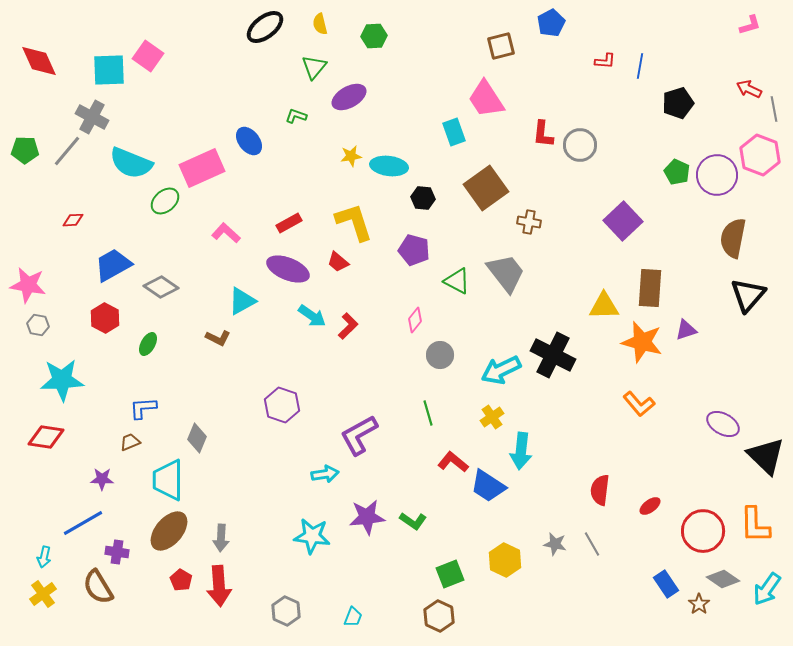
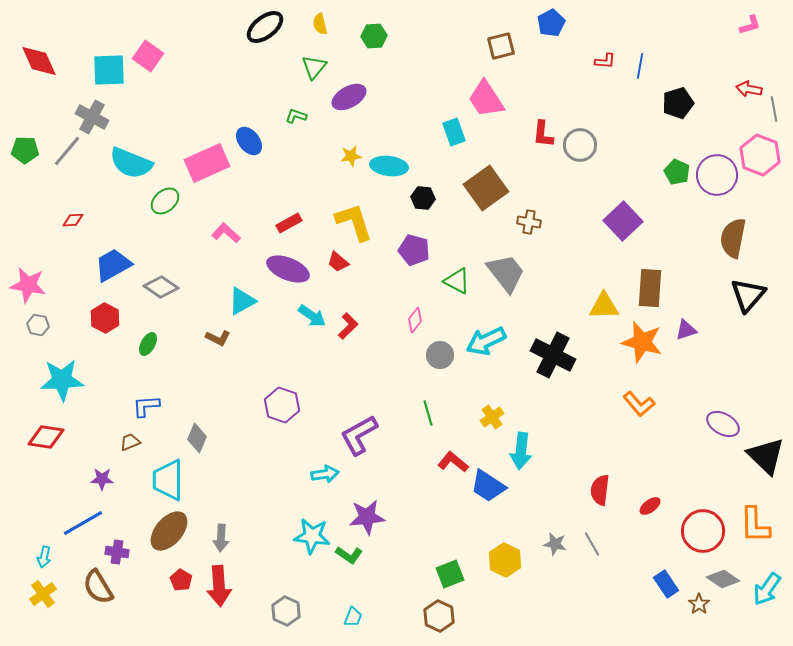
red arrow at (749, 89): rotated 15 degrees counterclockwise
pink rectangle at (202, 168): moved 5 px right, 5 px up
cyan arrow at (501, 370): moved 15 px left, 29 px up
blue L-shape at (143, 408): moved 3 px right, 2 px up
green L-shape at (413, 521): moved 64 px left, 34 px down
